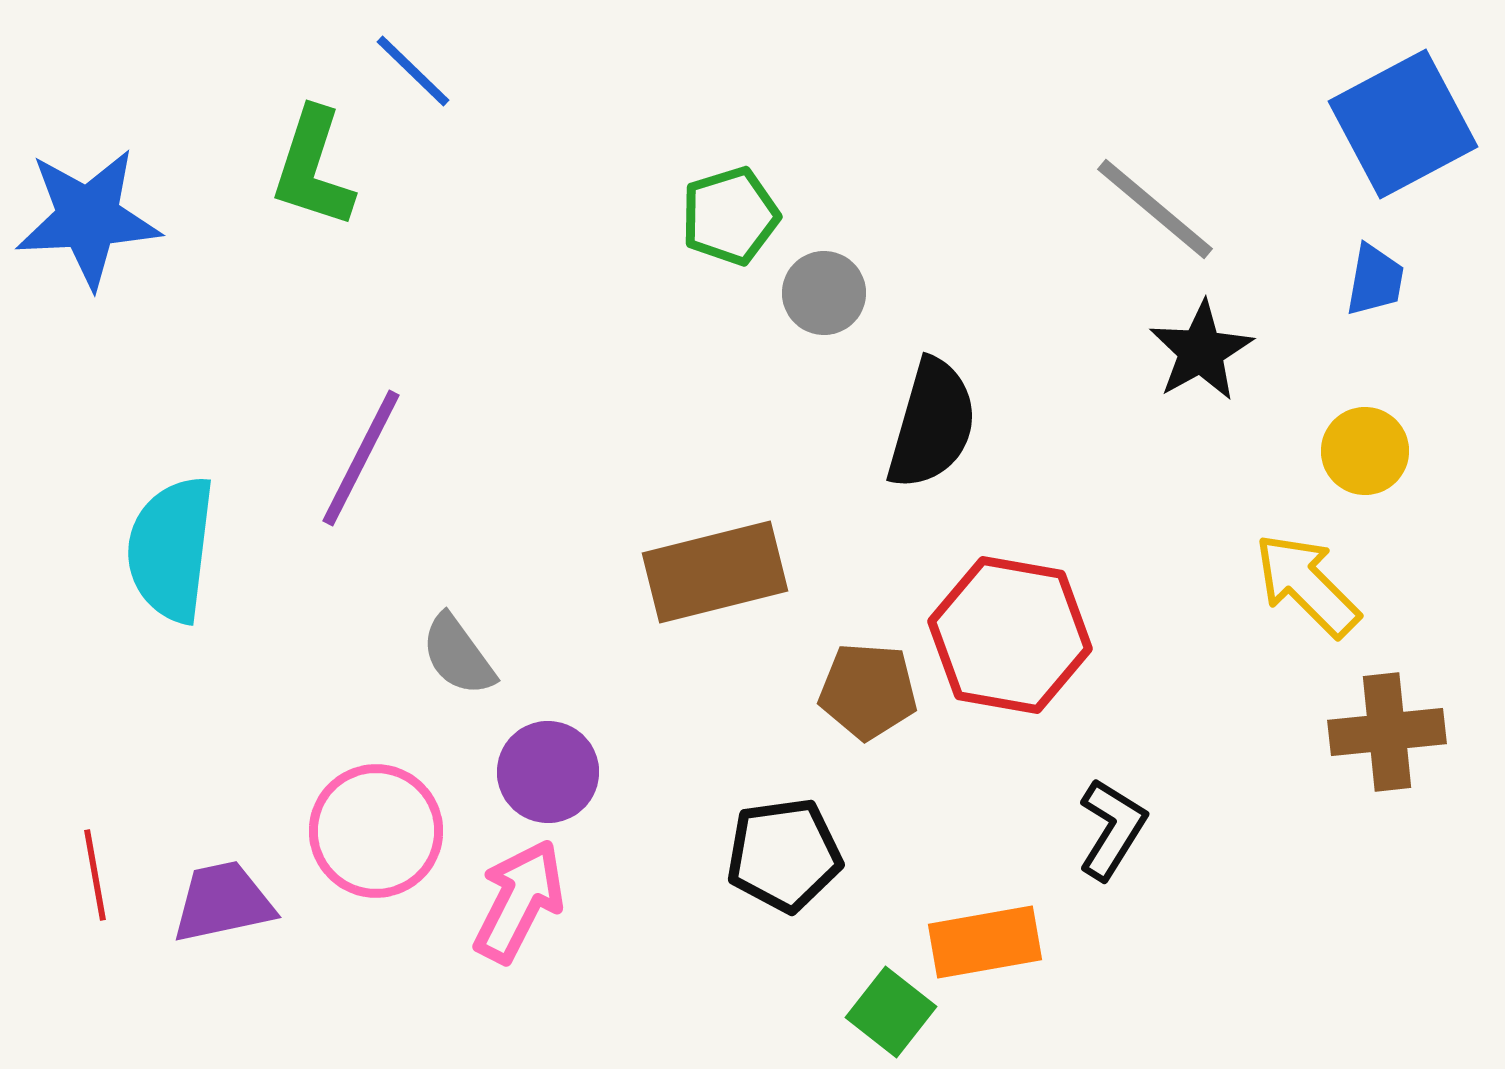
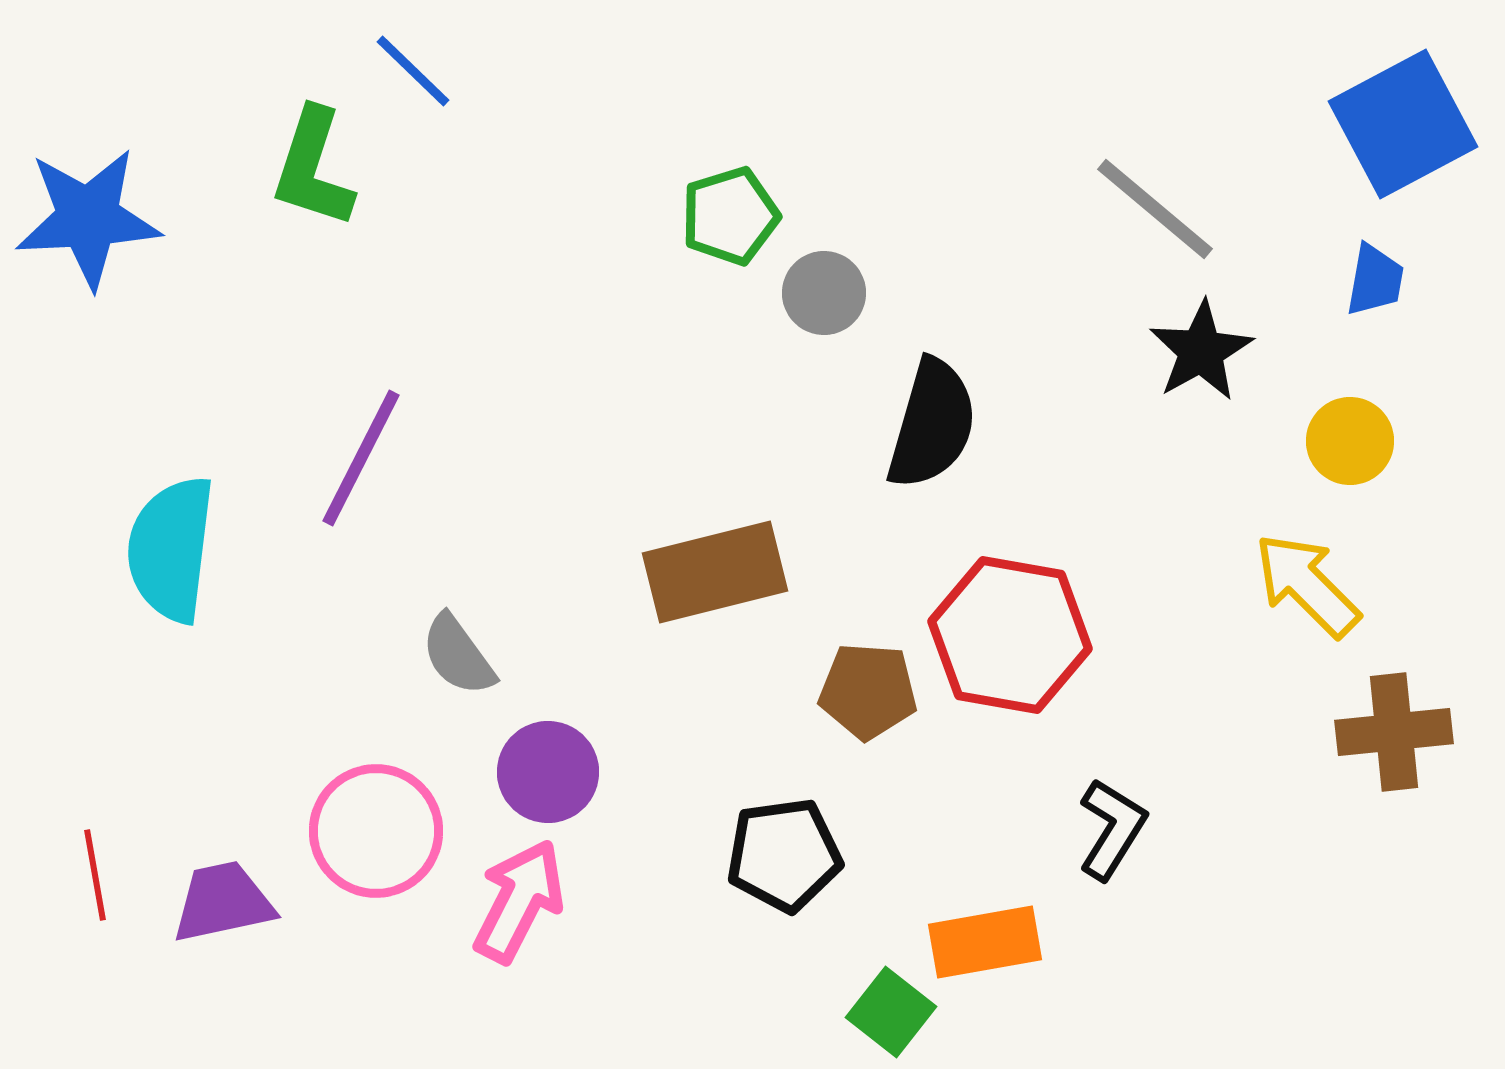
yellow circle: moved 15 px left, 10 px up
brown cross: moved 7 px right
